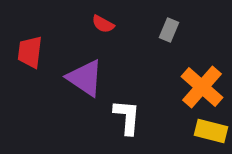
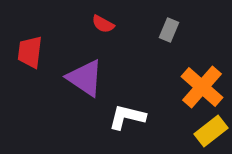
white L-shape: rotated 81 degrees counterclockwise
yellow rectangle: rotated 52 degrees counterclockwise
